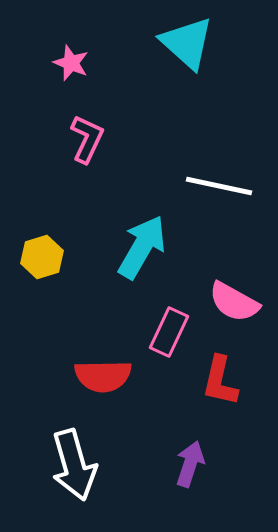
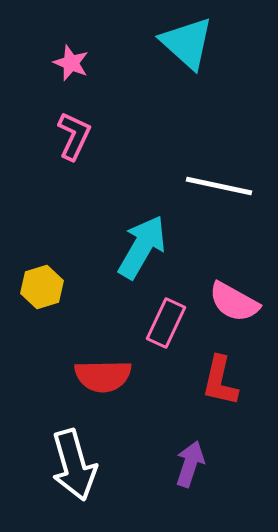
pink L-shape: moved 13 px left, 3 px up
yellow hexagon: moved 30 px down
pink rectangle: moved 3 px left, 9 px up
